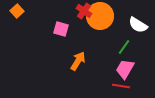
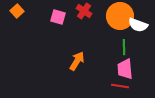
orange circle: moved 20 px right
white semicircle: rotated 12 degrees counterclockwise
pink square: moved 3 px left, 12 px up
green line: rotated 35 degrees counterclockwise
orange arrow: moved 1 px left
pink trapezoid: rotated 35 degrees counterclockwise
red line: moved 1 px left
